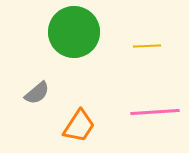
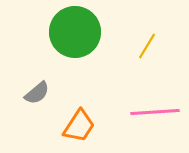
green circle: moved 1 px right
yellow line: rotated 56 degrees counterclockwise
